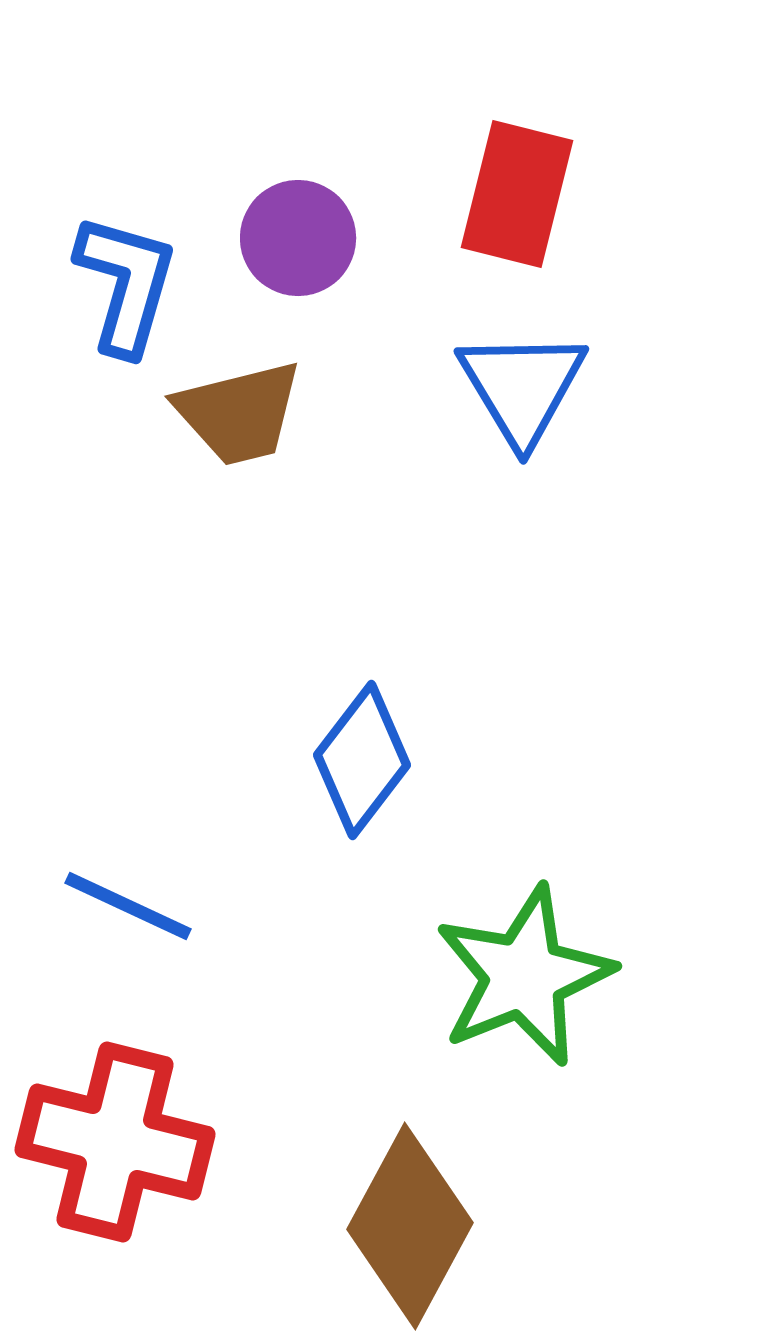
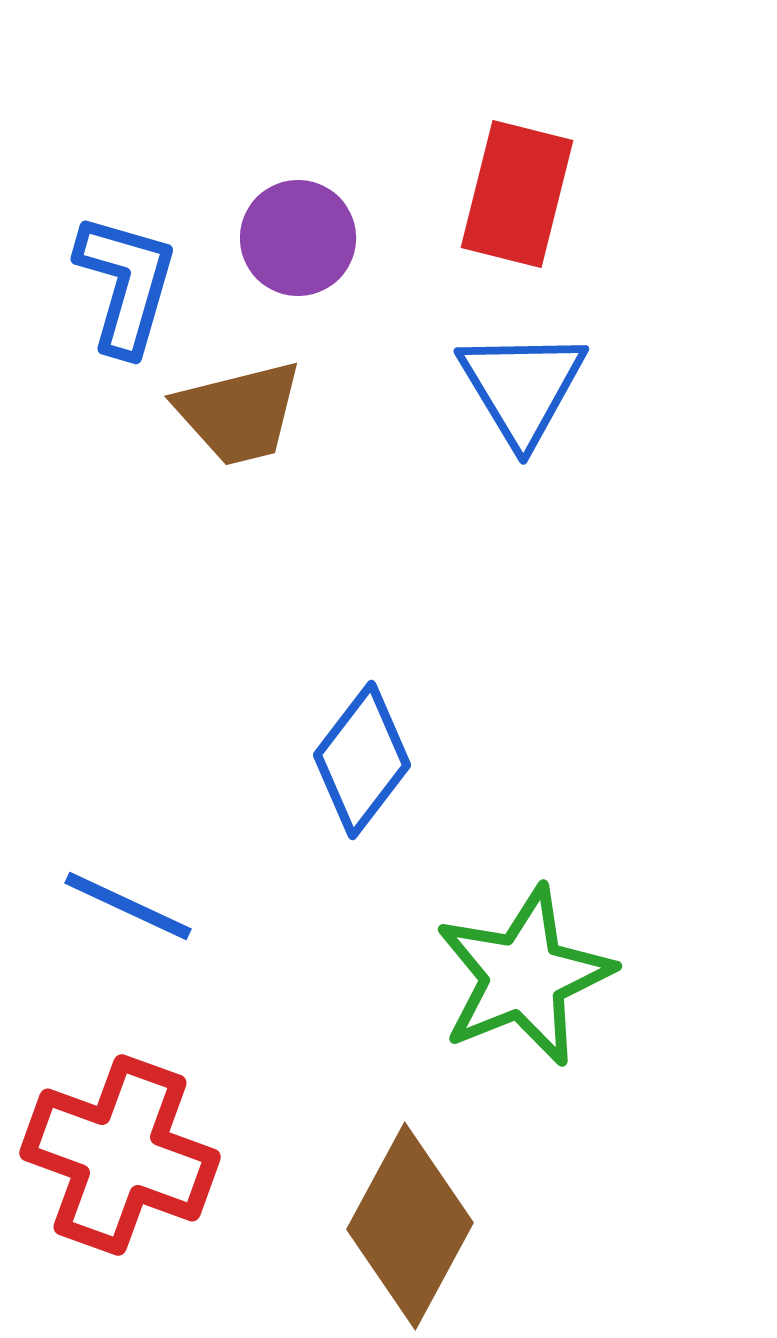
red cross: moved 5 px right, 13 px down; rotated 6 degrees clockwise
